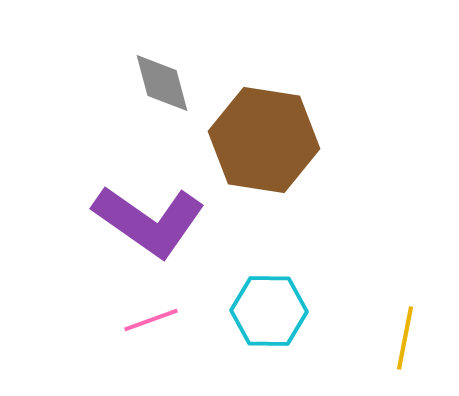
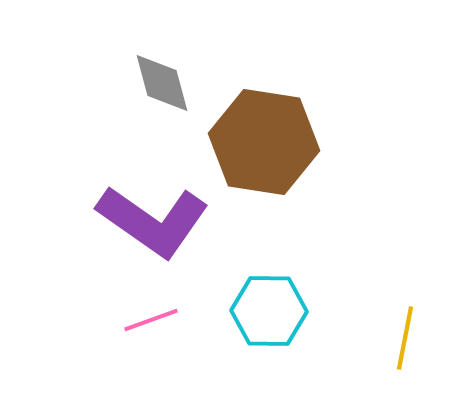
brown hexagon: moved 2 px down
purple L-shape: moved 4 px right
